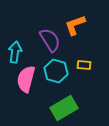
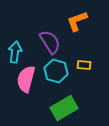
orange L-shape: moved 2 px right, 4 px up
purple semicircle: moved 2 px down
